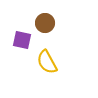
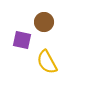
brown circle: moved 1 px left, 1 px up
